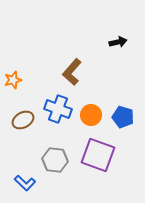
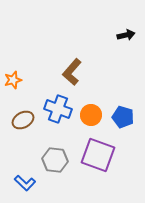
black arrow: moved 8 px right, 7 px up
